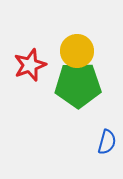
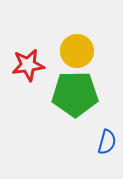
red star: moved 2 px left; rotated 12 degrees clockwise
green pentagon: moved 3 px left, 9 px down
